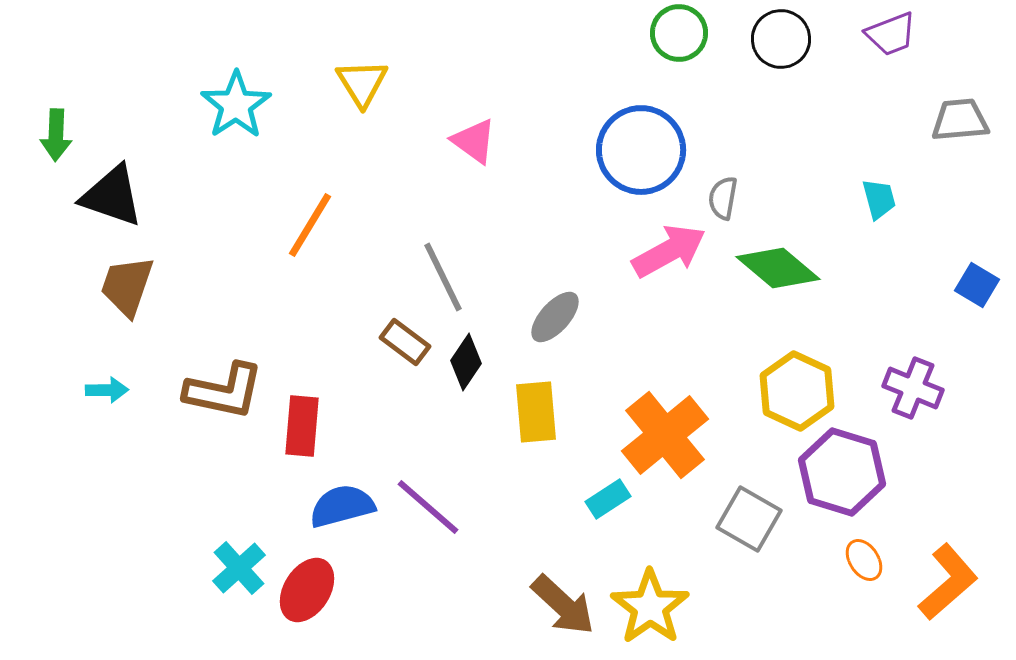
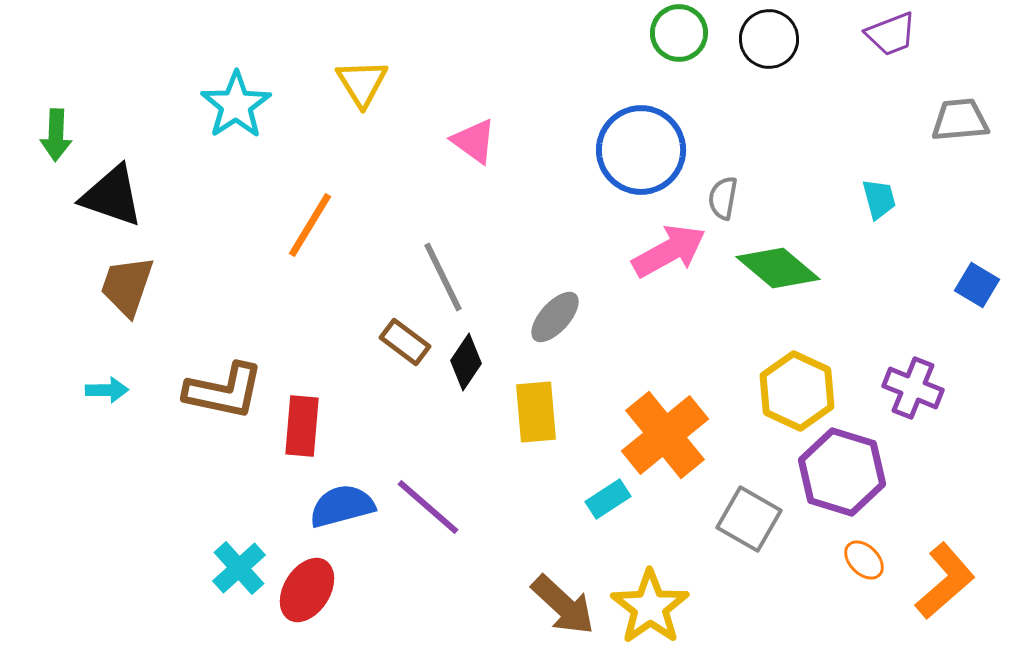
black circle: moved 12 px left
orange ellipse: rotated 12 degrees counterclockwise
orange L-shape: moved 3 px left, 1 px up
